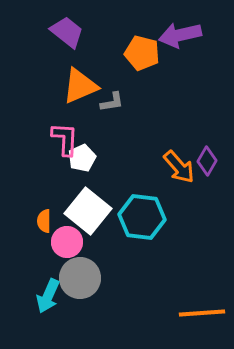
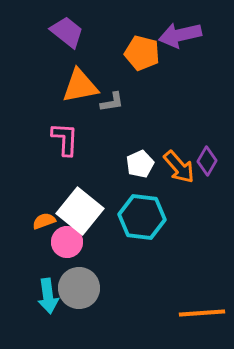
orange triangle: rotated 12 degrees clockwise
white pentagon: moved 58 px right, 6 px down
white square: moved 8 px left
orange semicircle: rotated 70 degrees clockwise
gray circle: moved 1 px left, 10 px down
cyan arrow: rotated 32 degrees counterclockwise
